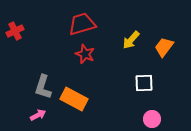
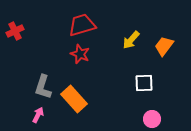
red trapezoid: moved 1 px down
orange trapezoid: moved 1 px up
red star: moved 5 px left
orange rectangle: rotated 20 degrees clockwise
pink arrow: rotated 35 degrees counterclockwise
